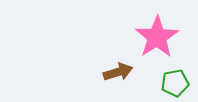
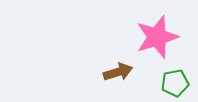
pink star: rotated 15 degrees clockwise
